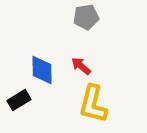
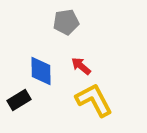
gray pentagon: moved 20 px left, 5 px down
blue diamond: moved 1 px left, 1 px down
yellow L-shape: moved 1 px right, 4 px up; rotated 138 degrees clockwise
